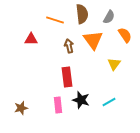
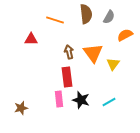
brown semicircle: moved 4 px right
orange semicircle: rotated 84 degrees counterclockwise
orange triangle: moved 13 px down
brown arrow: moved 6 px down
yellow triangle: moved 1 px left
pink rectangle: moved 1 px right, 6 px up
